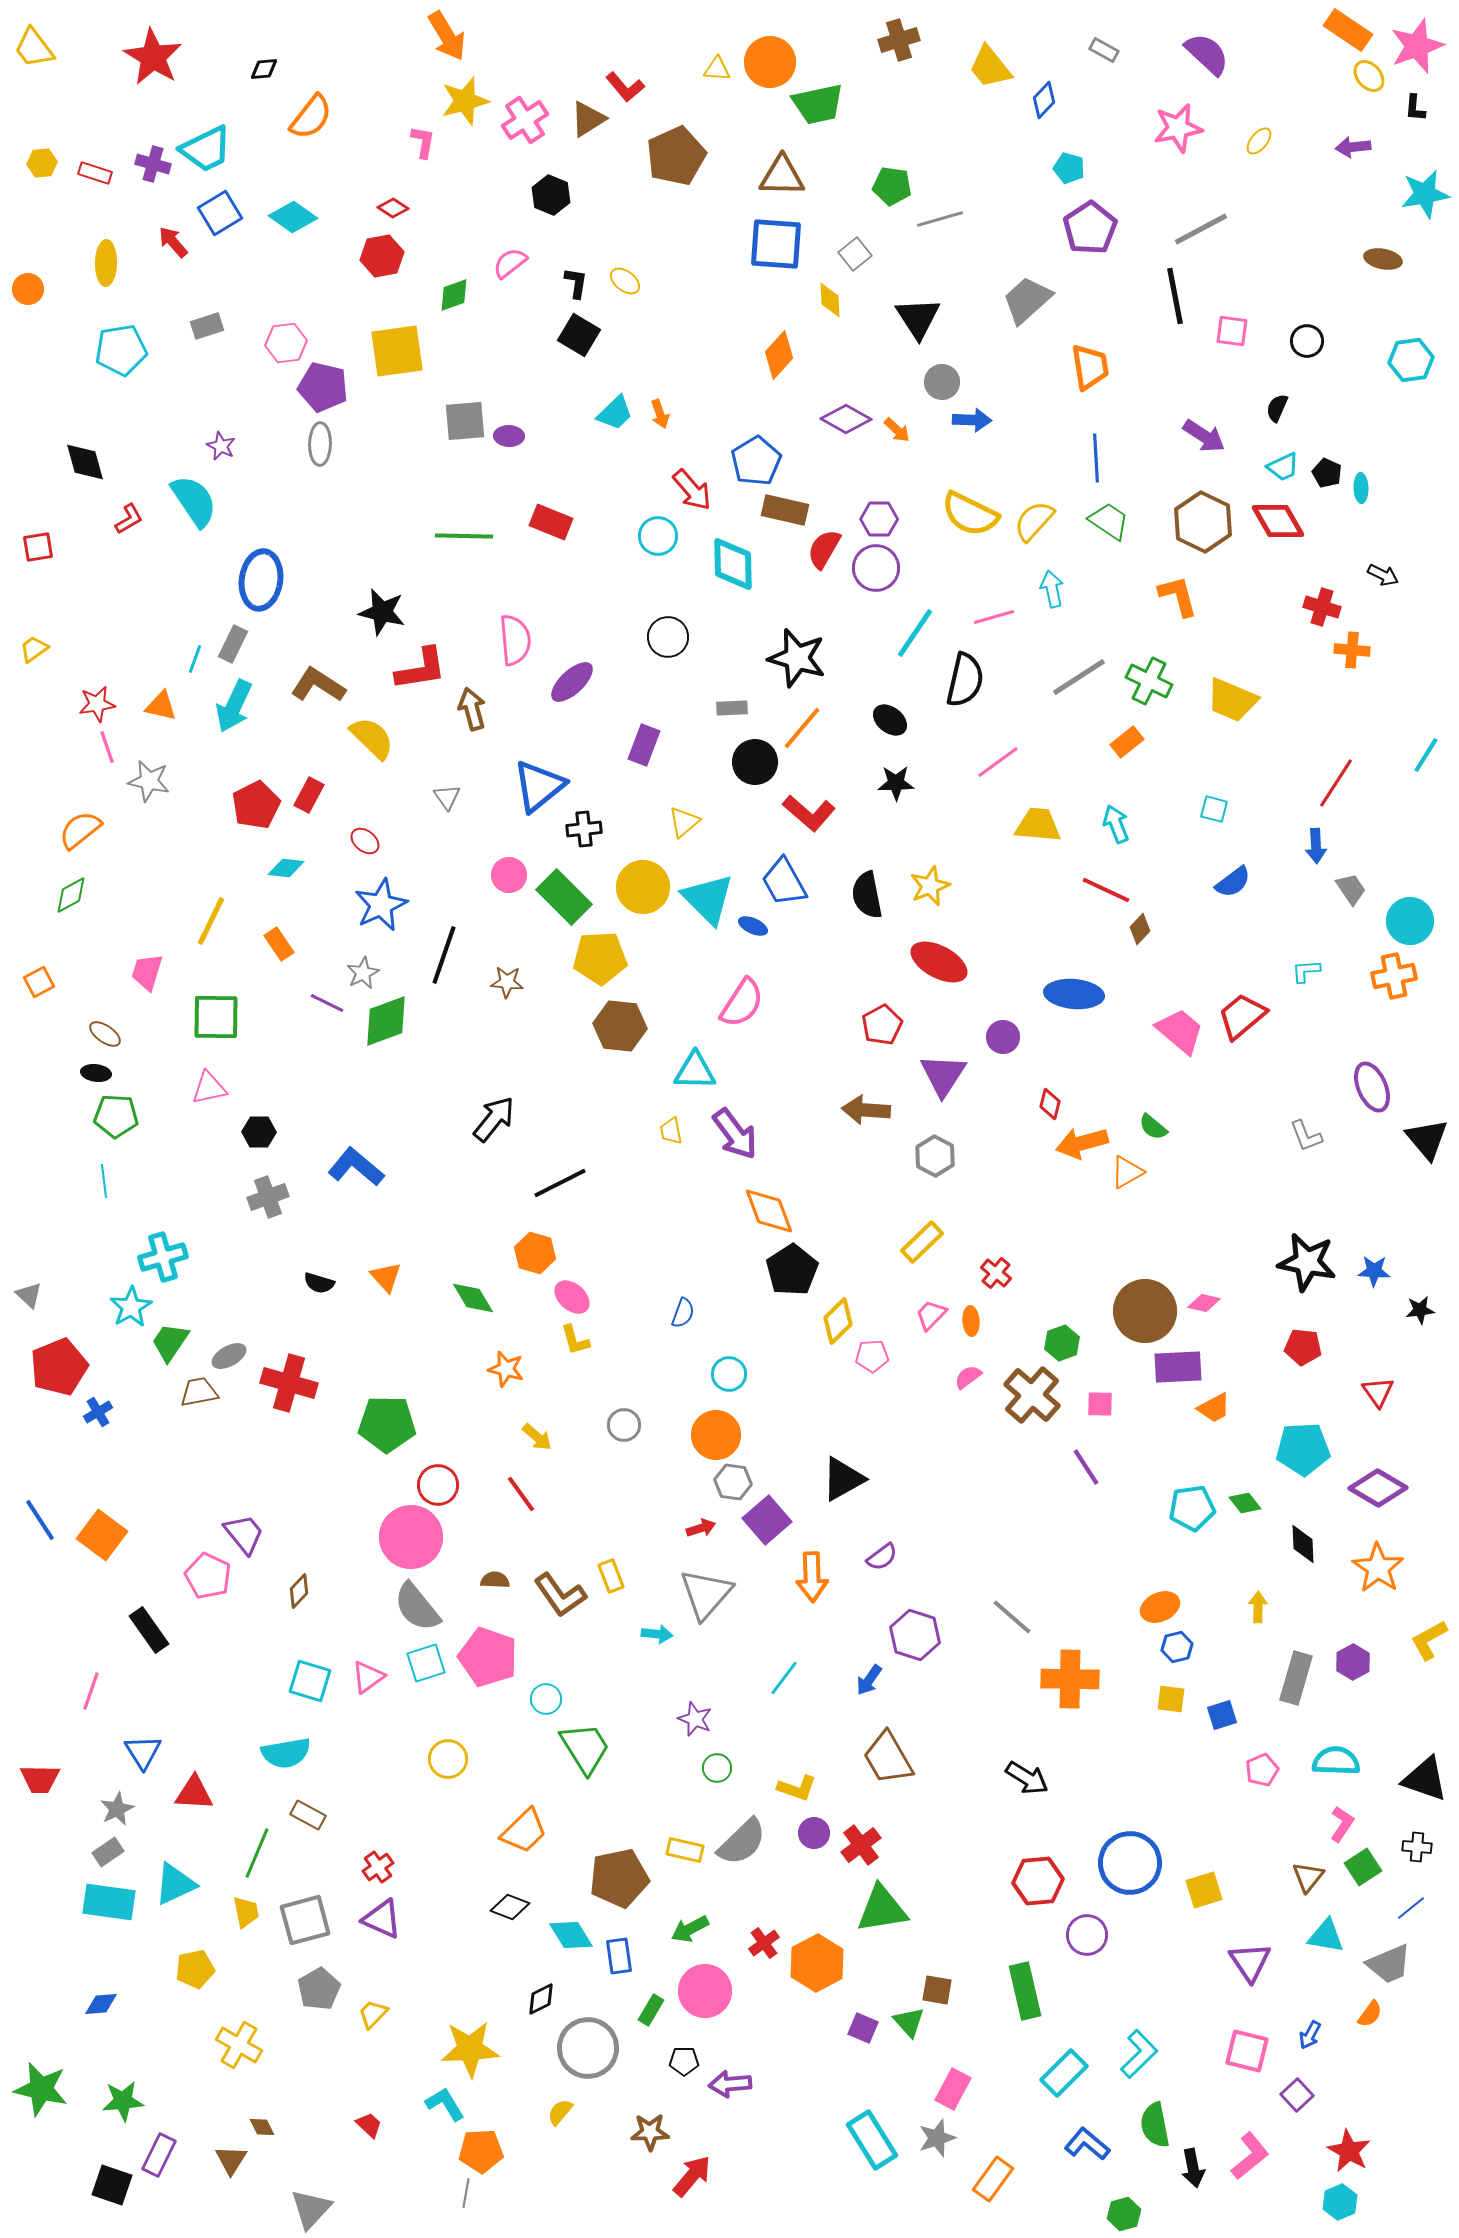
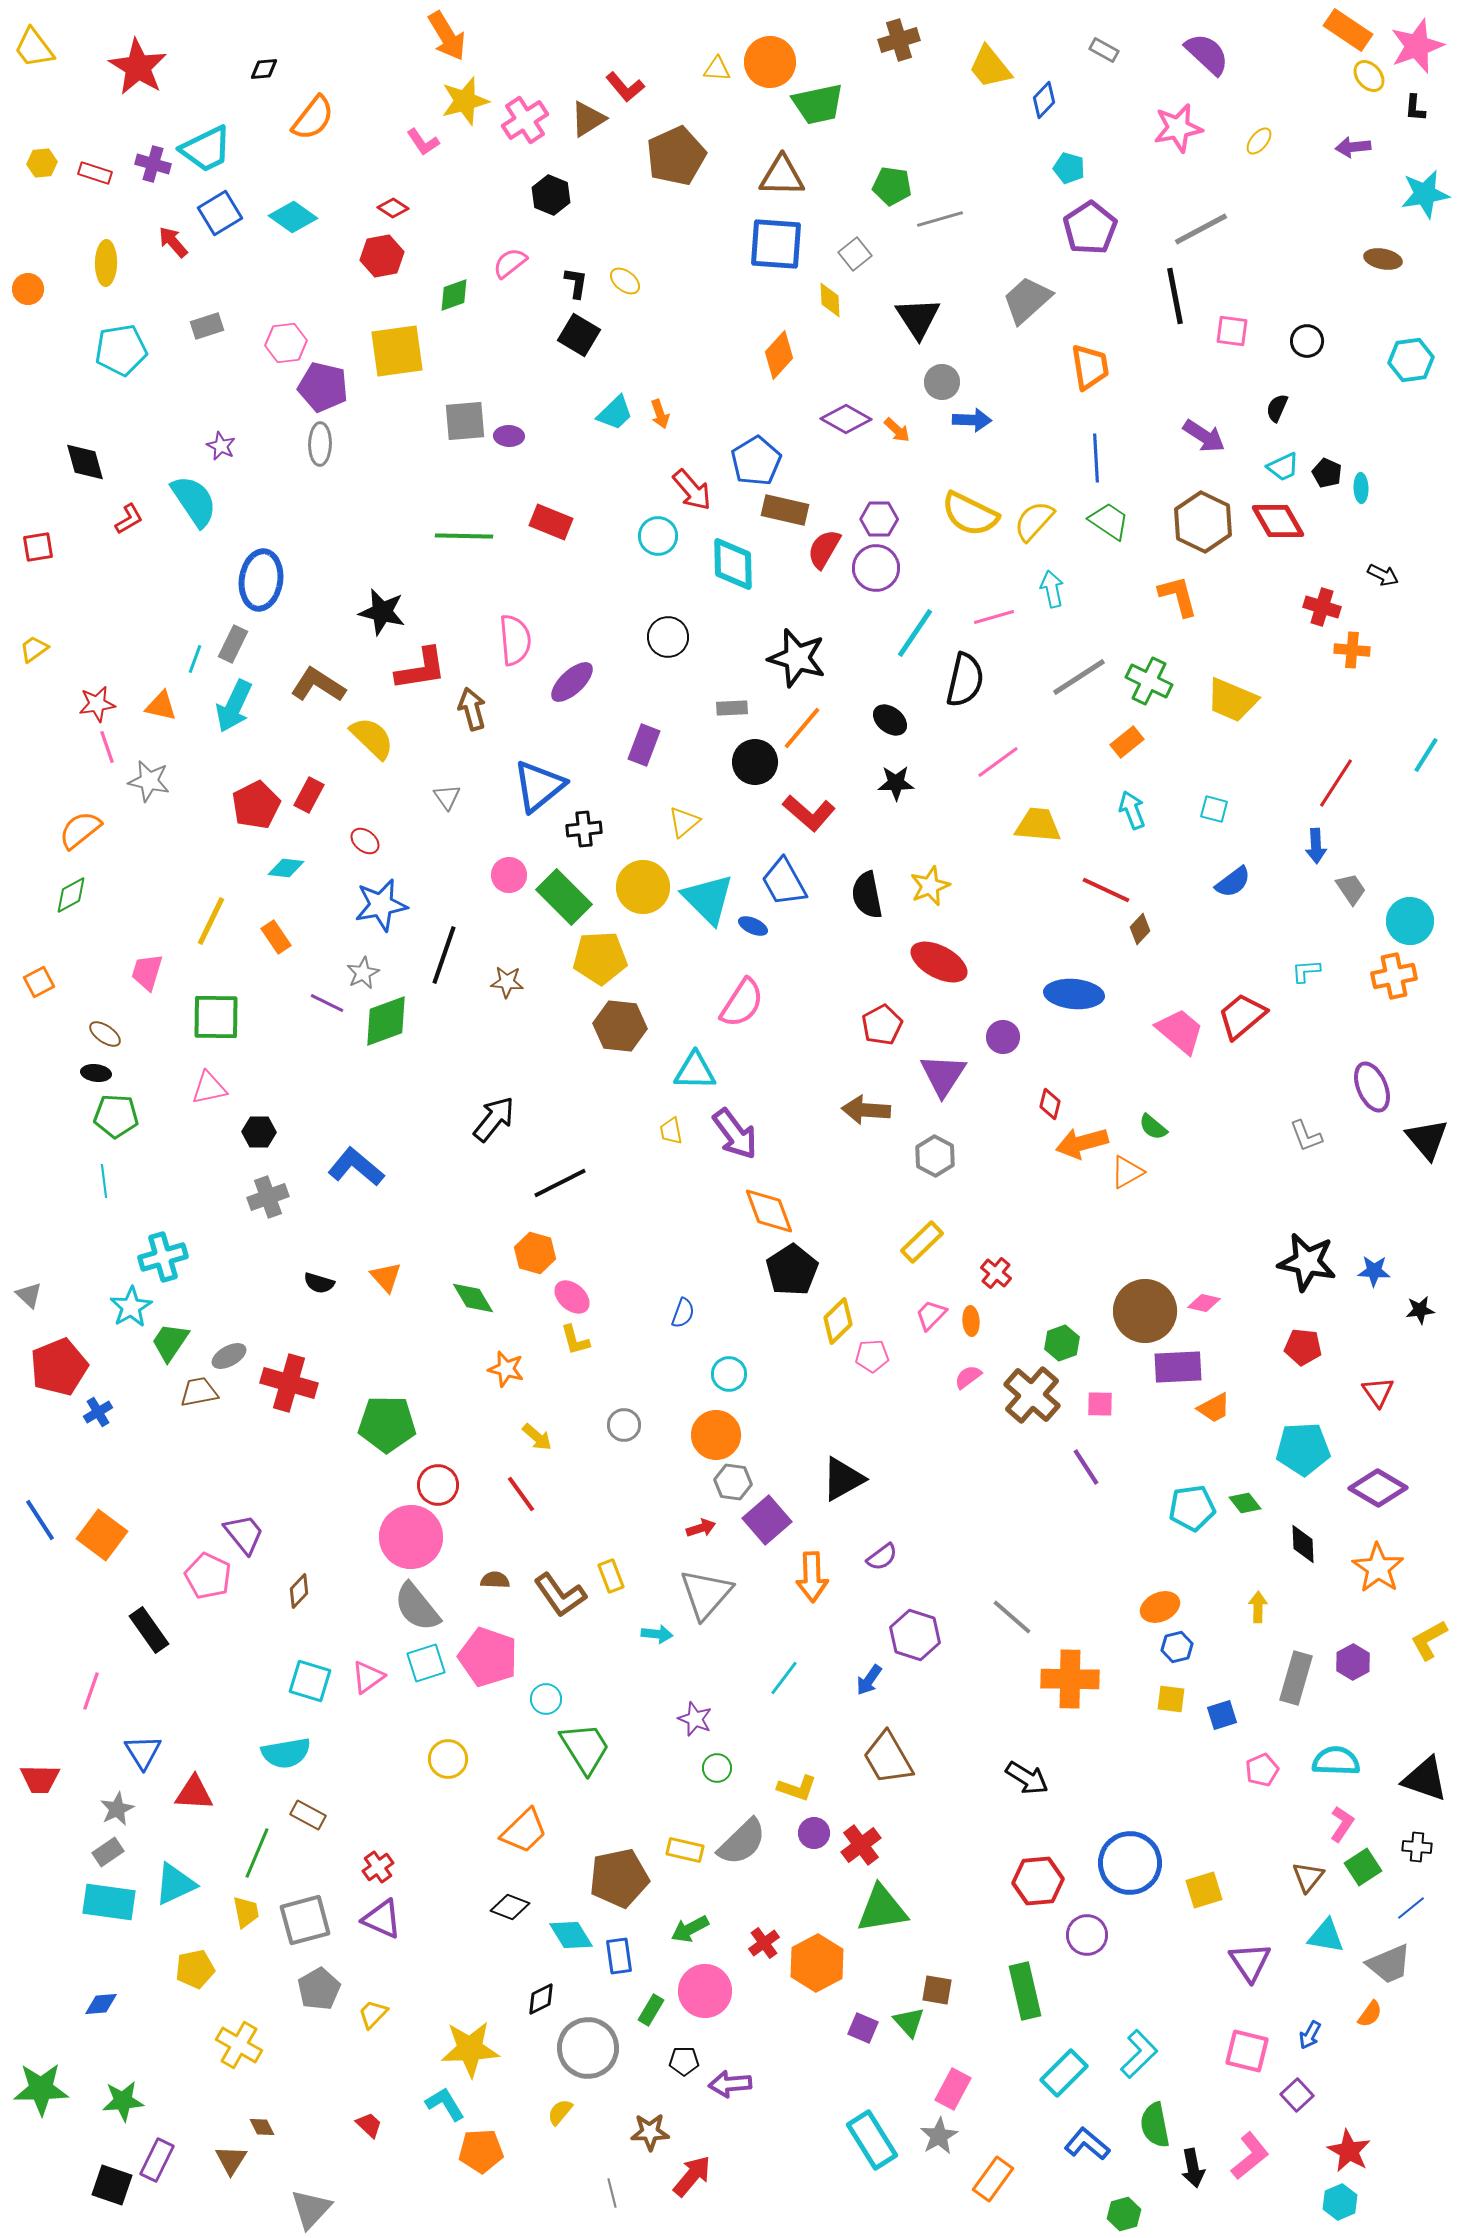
red star at (153, 57): moved 15 px left, 10 px down
orange semicircle at (311, 117): moved 2 px right, 1 px down
pink L-shape at (423, 142): rotated 136 degrees clockwise
cyan arrow at (1116, 824): moved 16 px right, 14 px up
blue star at (381, 905): rotated 14 degrees clockwise
orange rectangle at (279, 944): moved 3 px left, 7 px up
green star at (41, 2089): rotated 14 degrees counterclockwise
gray star at (937, 2138): moved 2 px right, 2 px up; rotated 12 degrees counterclockwise
purple rectangle at (159, 2155): moved 2 px left, 5 px down
gray line at (466, 2193): moved 146 px right; rotated 24 degrees counterclockwise
